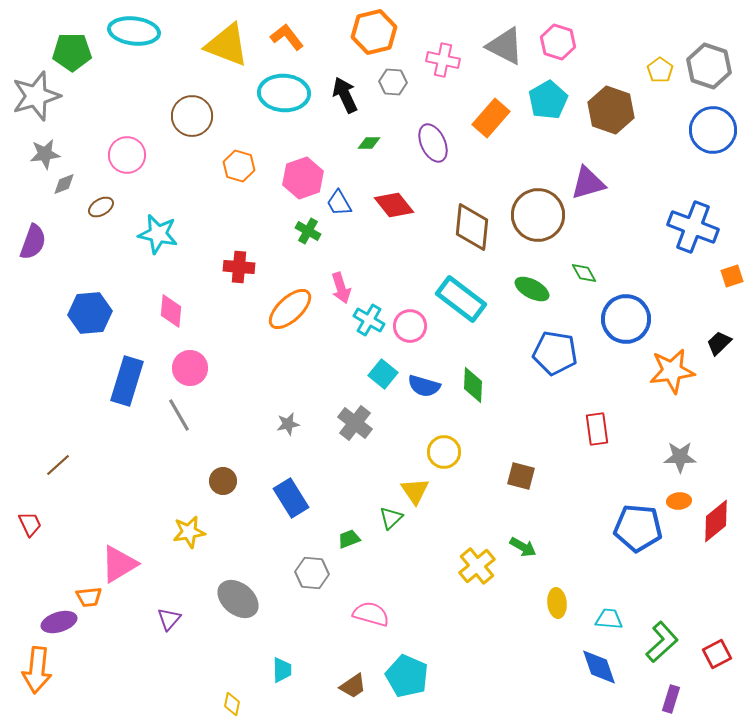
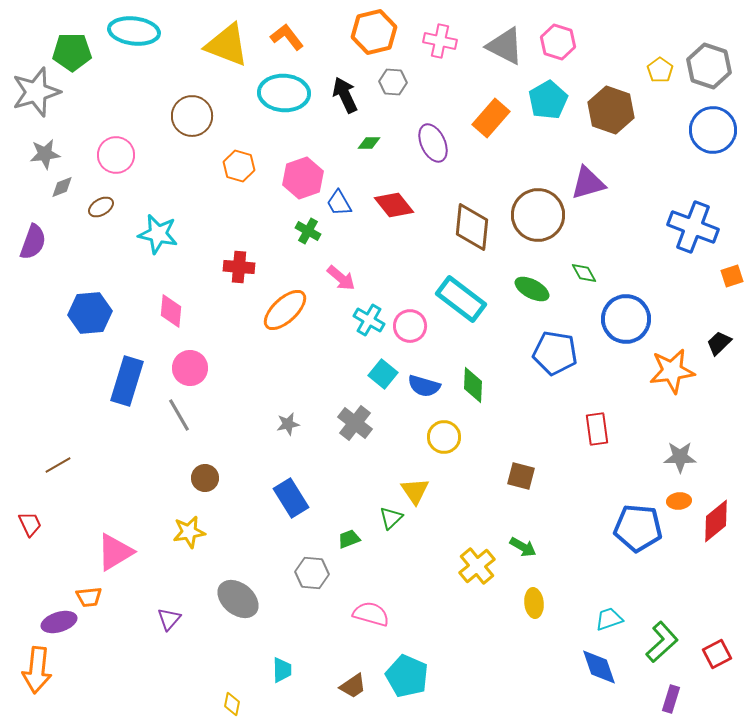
pink cross at (443, 60): moved 3 px left, 19 px up
gray star at (36, 96): moved 4 px up
pink circle at (127, 155): moved 11 px left
gray diamond at (64, 184): moved 2 px left, 3 px down
pink arrow at (341, 288): moved 10 px up; rotated 32 degrees counterclockwise
orange ellipse at (290, 309): moved 5 px left, 1 px down
yellow circle at (444, 452): moved 15 px up
brown line at (58, 465): rotated 12 degrees clockwise
brown circle at (223, 481): moved 18 px left, 3 px up
pink triangle at (119, 564): moved 4 px left, 12 px up
yellow ellipse at (557, 603): moved 23 px left
cyan trapezoid at (609, 619): rotated 24 degrees counterclockwise
